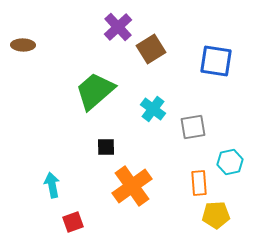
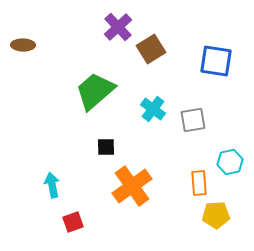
gray square: moved 7 px up
